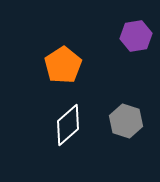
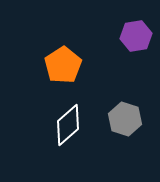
gray hexagon: moved 1 px left, 2 px up
